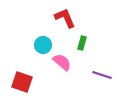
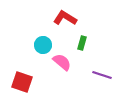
red L-shape: rotated 35 degrees counterclockwise
